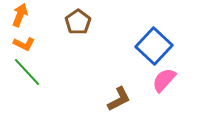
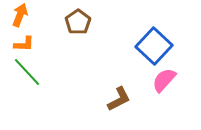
orange L-shape: rotated 25 degrees counterclockwise
